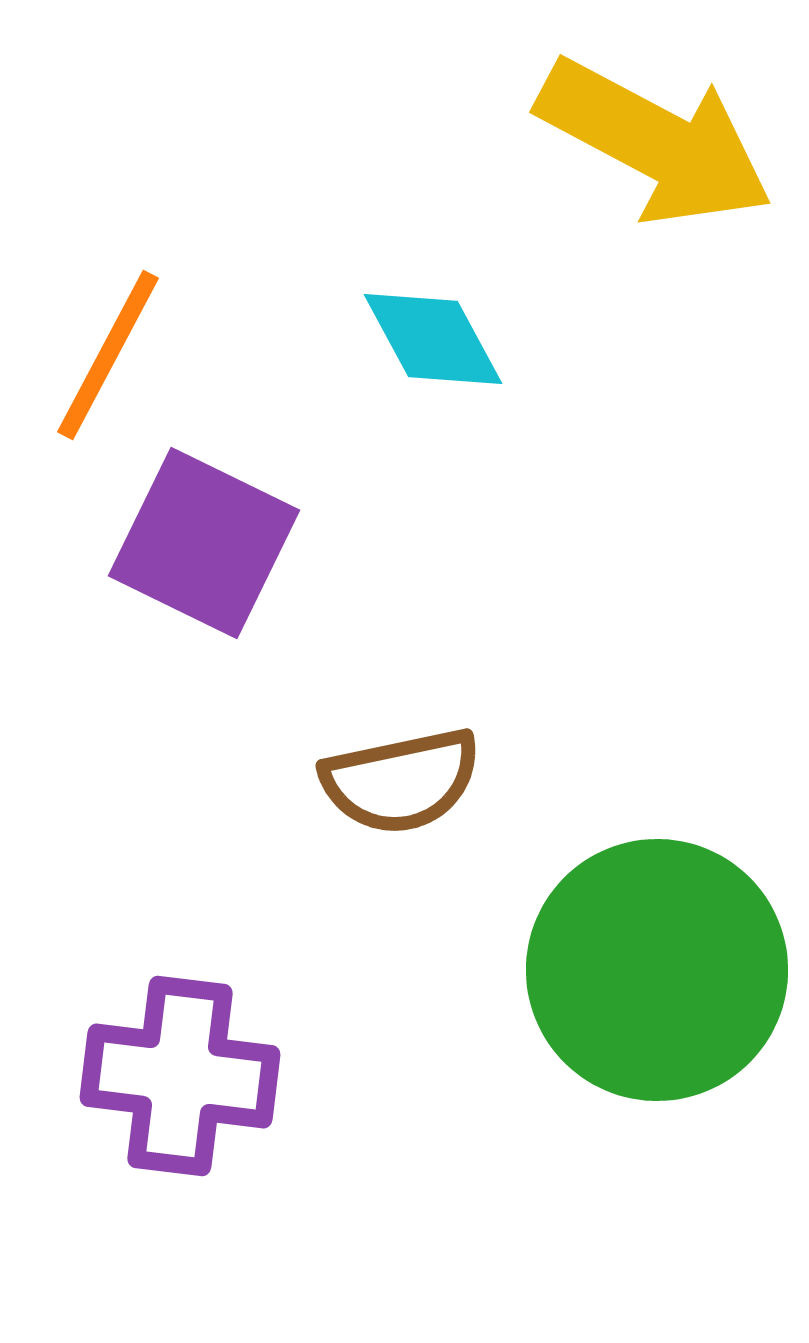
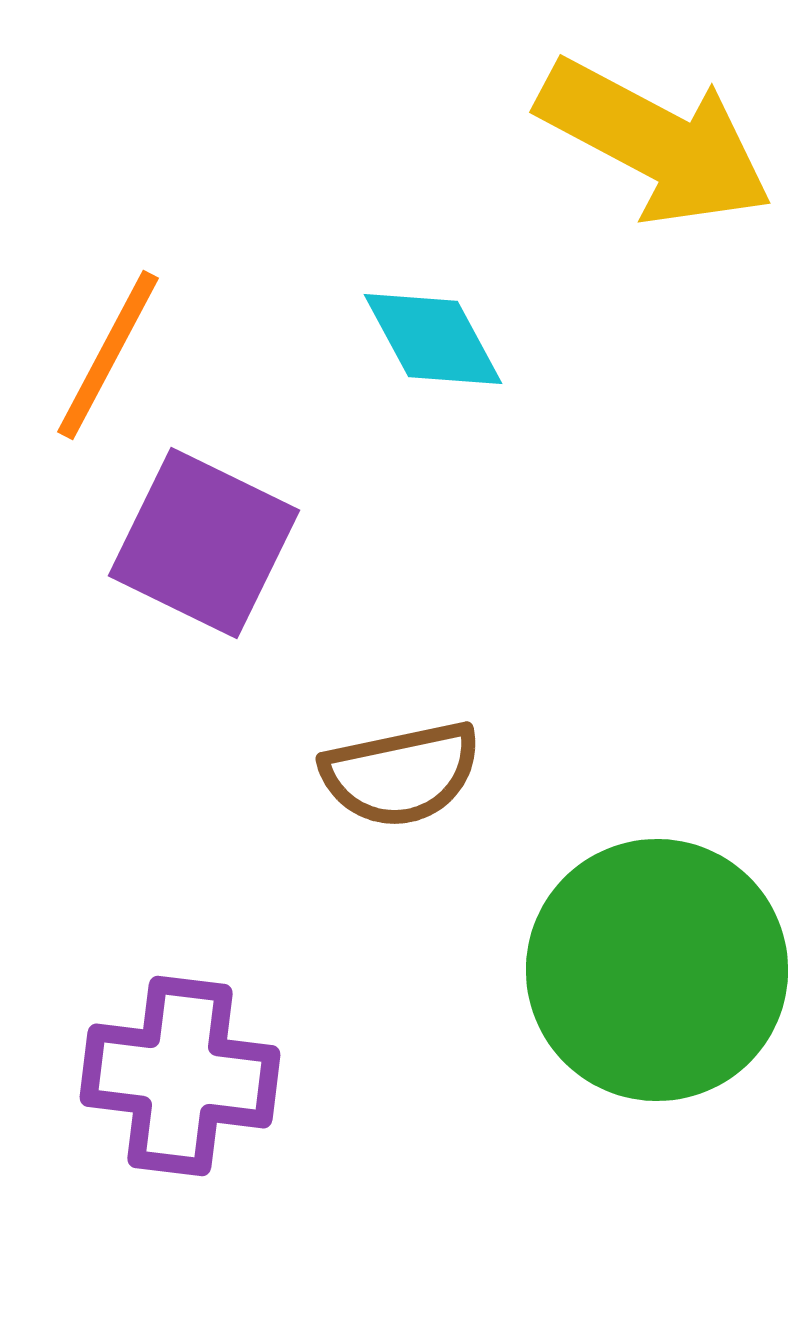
brown semicircle: moved 7 px up
